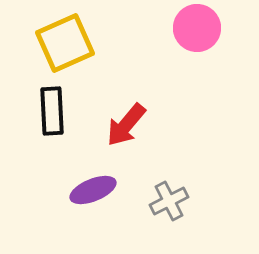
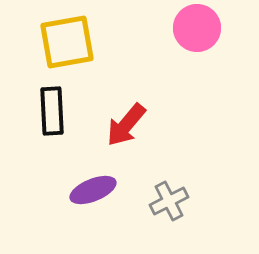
yellow square: moved 2 px right, 1 px up; rotated 14 degrees clockwise
